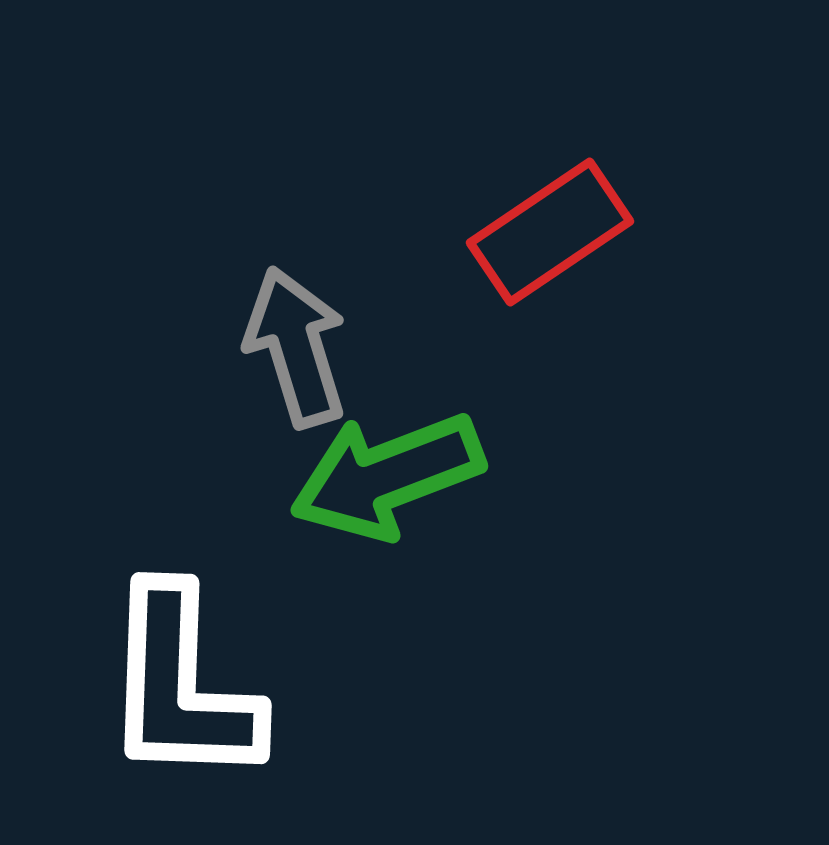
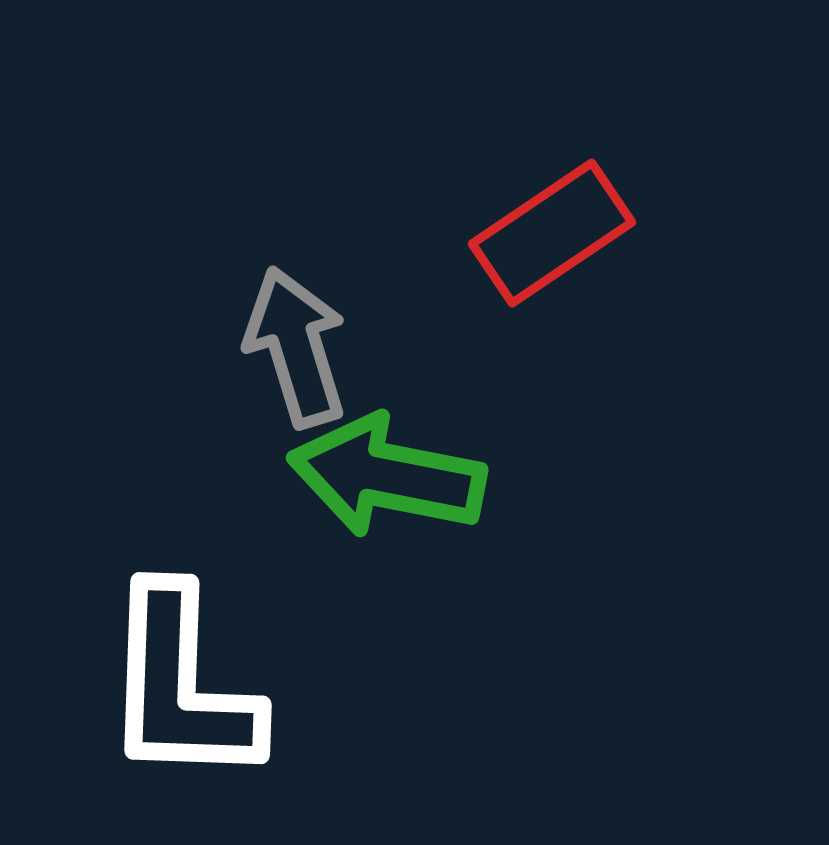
red rectangle: moved 2 px right, 1 px down
green arrow: rotated 32 degrees clockwise
